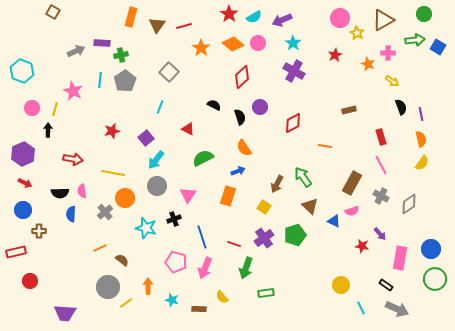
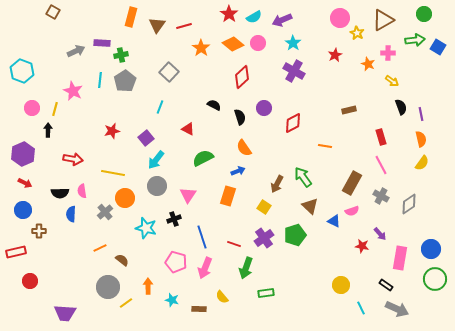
purple circle at (260, 107): moved 4 px right, 1 px down
